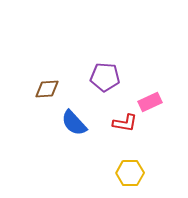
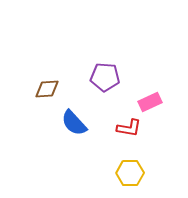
red L-shape: moved 4 px right, 5 px down
